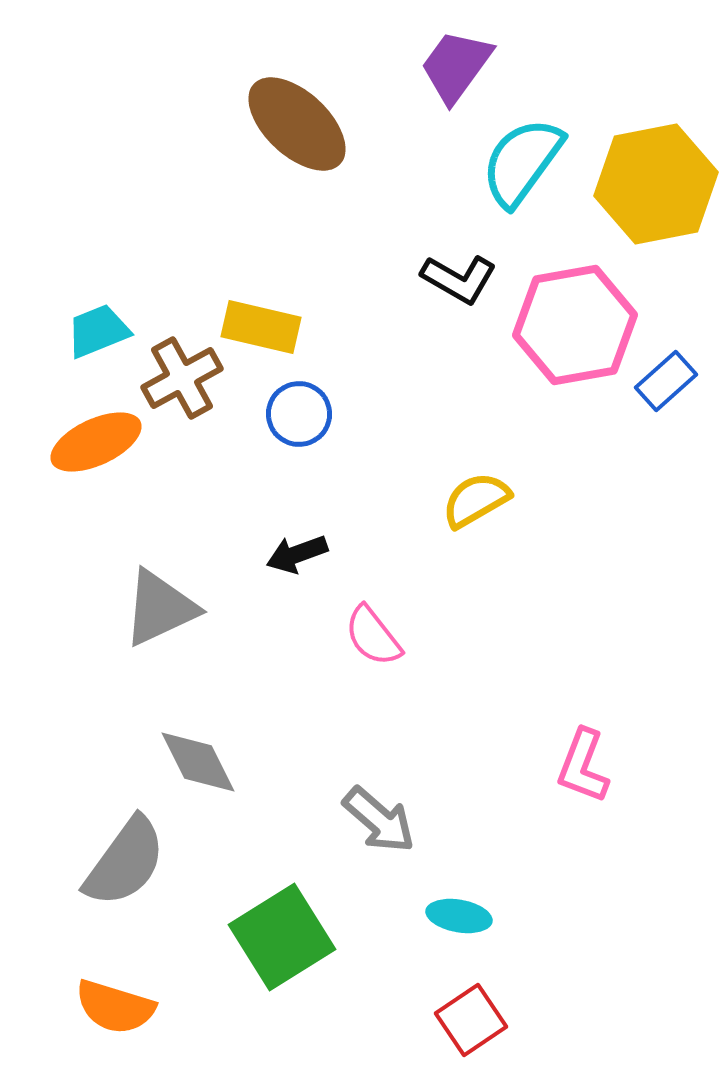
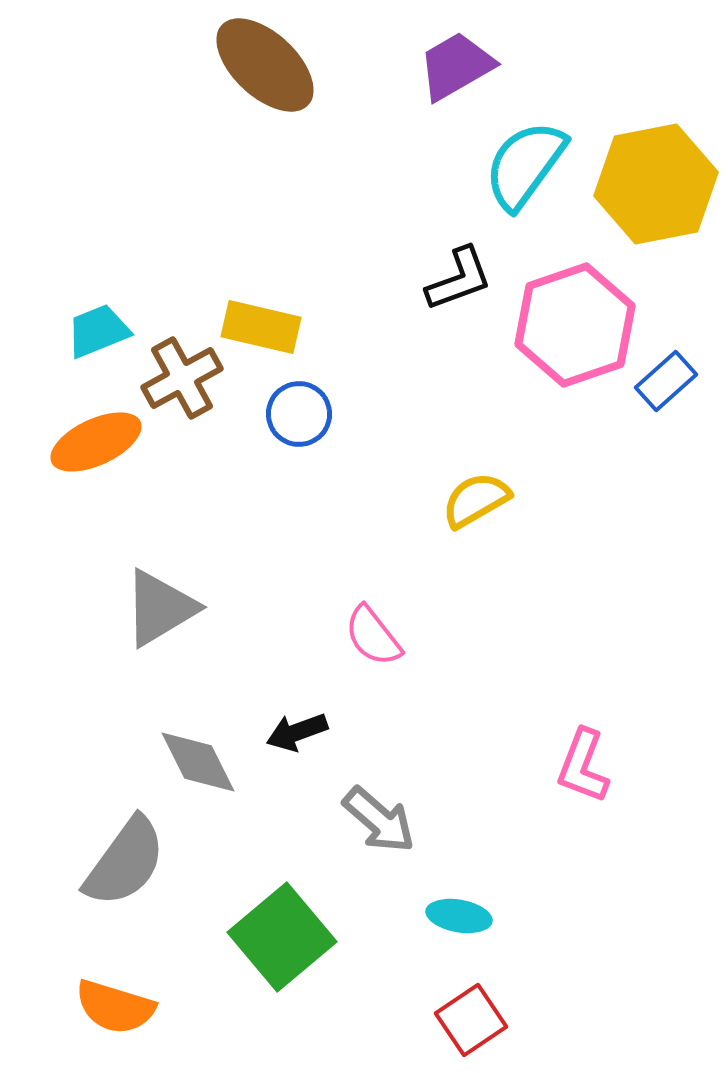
purple trapezoid: rotated 24 degrees clockwise
brown ellipse: moved 32 px left, 59 px up
cyan semicircle: moved 3 px right, 3 px down
black L-shape: rotated 50 degrees counterclockwise
pink hexagon: rotated 9 degrees counterclockwise
black arrow: moved 178 px down
gray triangle: rotated 6 degrees counterclockwise
green square: rotated 8 degrees counterclockwise
